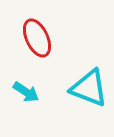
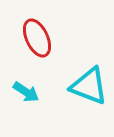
cyan triangle: moved 2 px up
